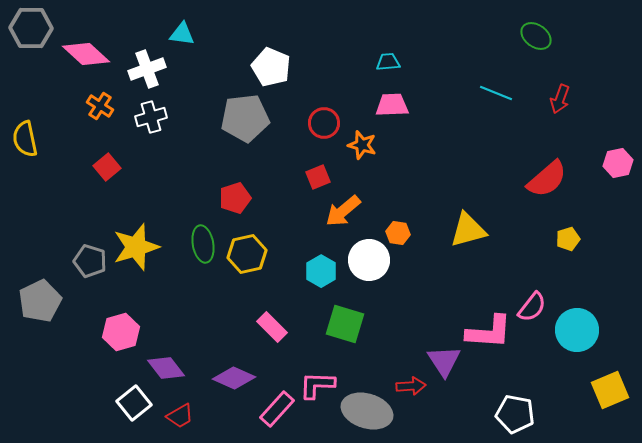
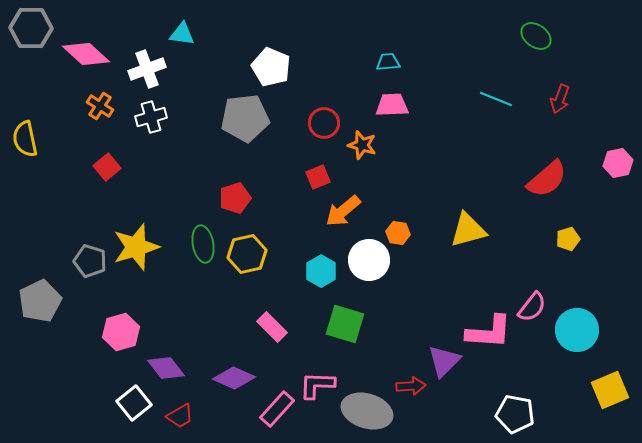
cyan line at (496, 93): moved 6 px down
purple triangle at (444, 361): rotated 18 degrees clockwise
